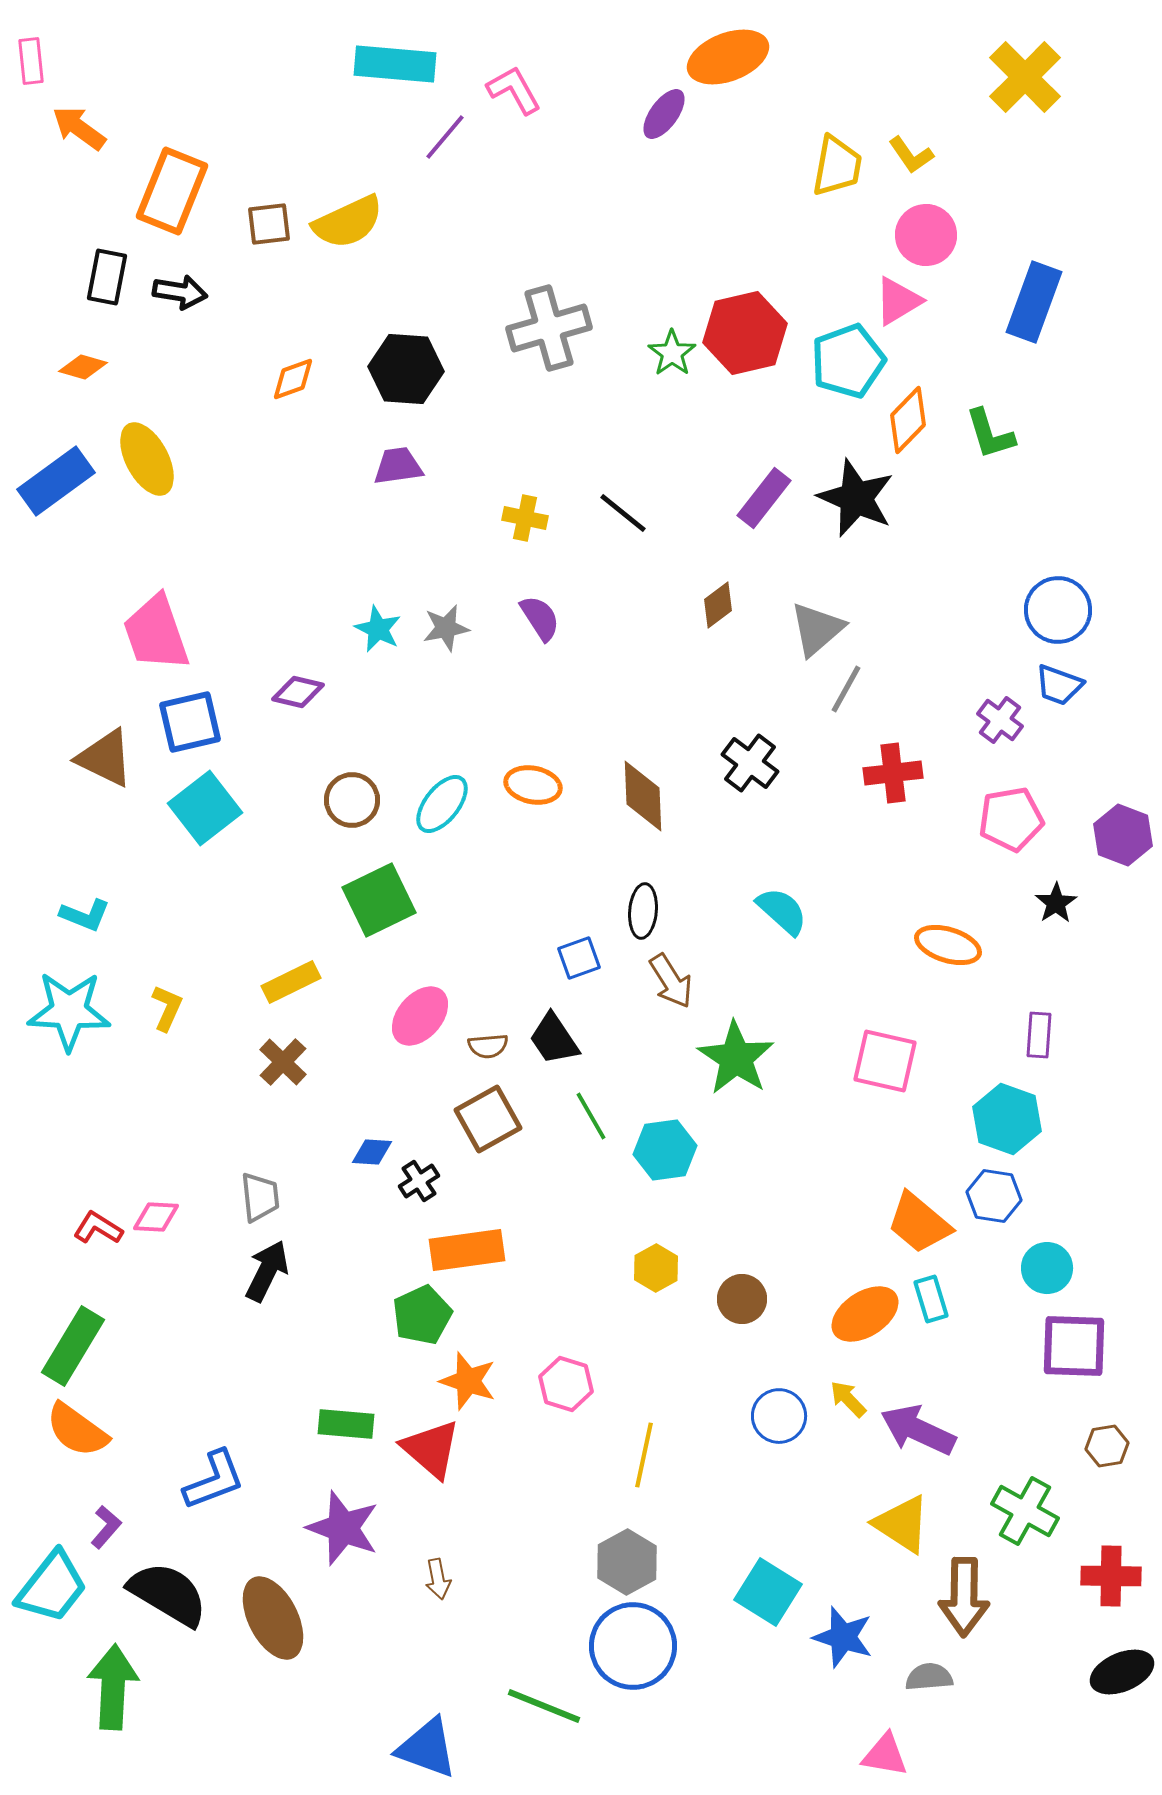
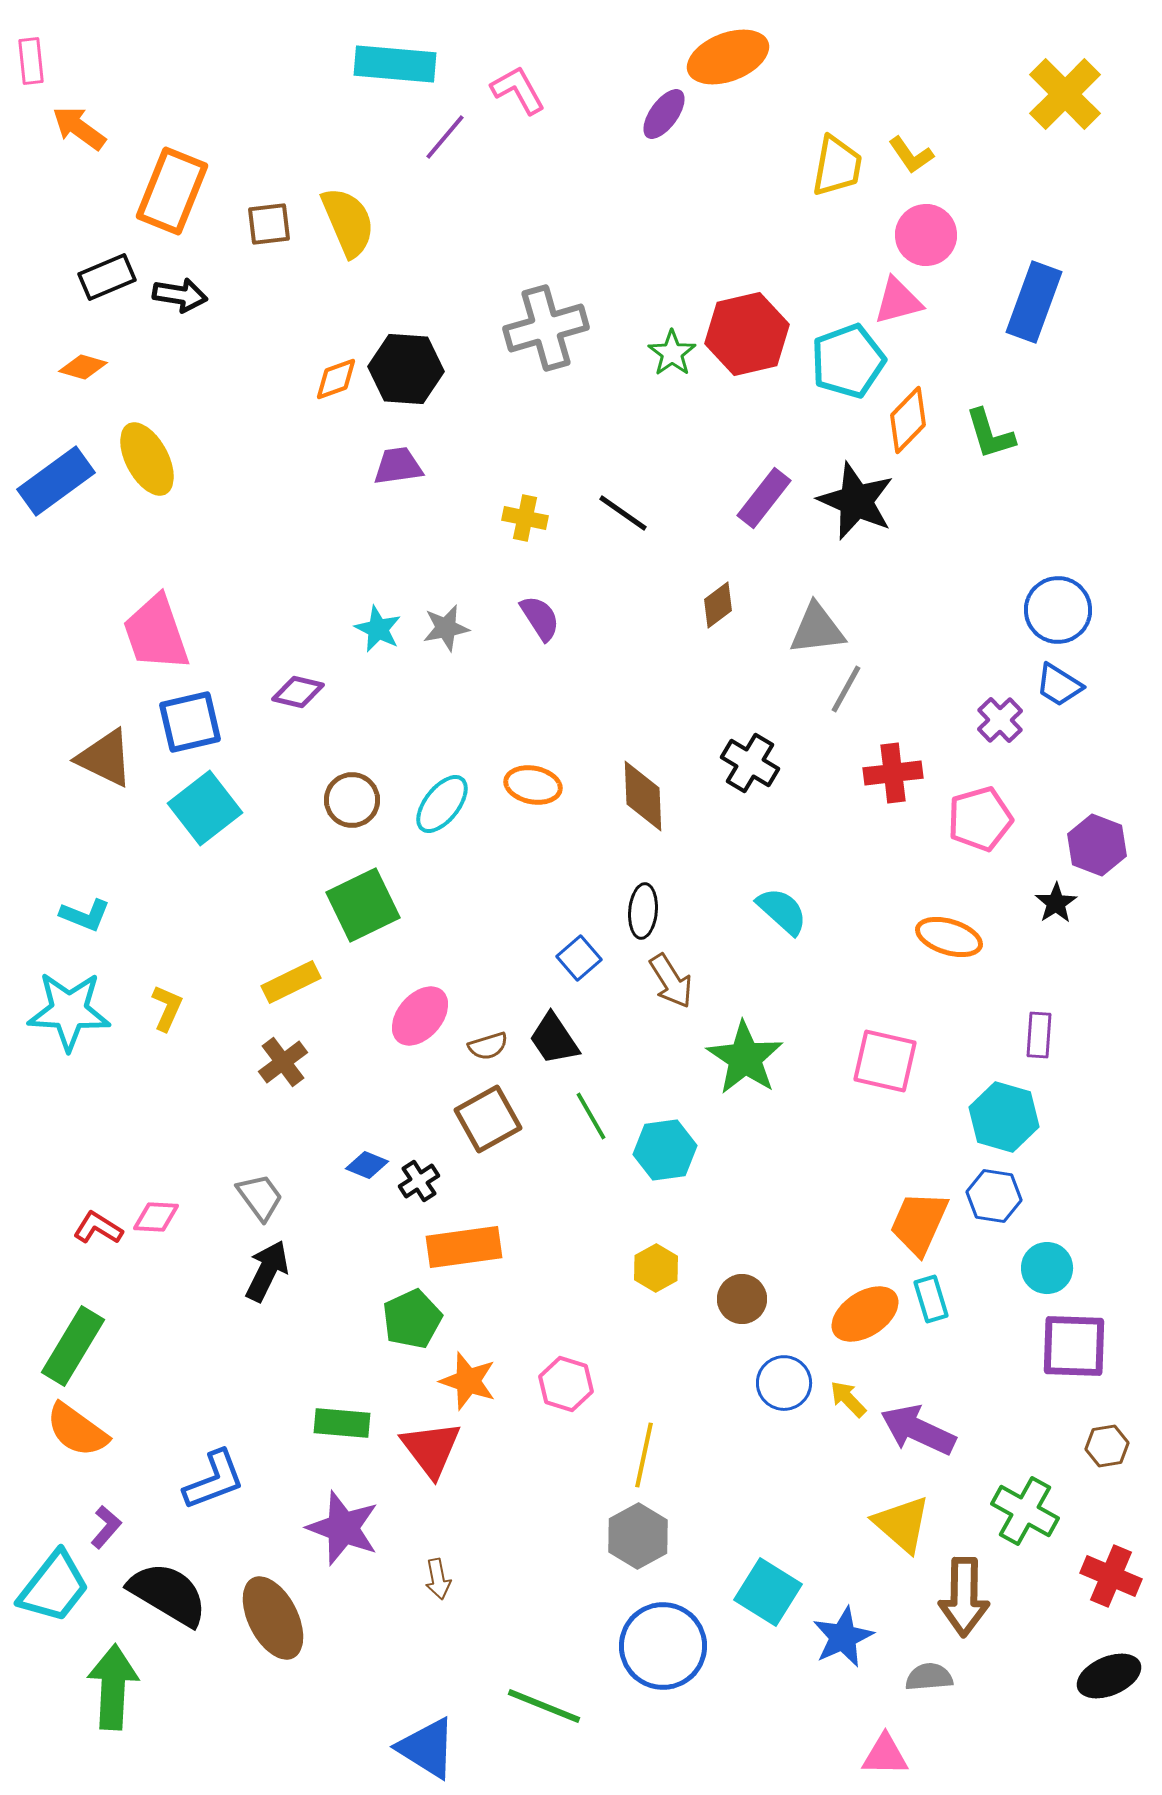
yellow cross at (1025, 77): moved 40 px right, 17 px down
pink L-shape at (514, 90): moved 4 px right
yellow semicircle at (348, 222): rotated 88 degrees counterclockwise
black rectangle at (107, 277): rotated 56 degrees clockwise
black arrow at (180, 292): moved 3 px down
pink triangle at (898, 301): rotated 16 degrees clockwise
gray cross at (549, 328): moved 3 px left
red hexagon at (745, 333): moved 2 px right, 1 px down
orange diamond at (293, 379): moved 43 px right
black star at (856, 498): moved 3 px down
black line at (623, 513): rotated 4 degrees counterclockwise
gray triangle at (817, 629): rotated 34 degrees clockwise
blue trapezoid at (1059, 685): rotated 12 degrees clockwise
purple cross at (1000, 720): rotated 9 degrees clockwise
black cross at (750, 763): rotated 6 degrees counterclockwise
pink pentagon at (1011, 819): moved 31 px left; rotated 6 degrees counterclockwise
purple hexagon at (1123, 835): moved 26 px left, 10 px down
green square at (379, 900): moved 16 px left, 5 px down
orange ellipse at (948, 945): moved 1 px right, 8 px up
blue square at (579, 958): rotated 21 degrees counterclockwise
brown semicircle at (488, 1046): rotated 12 degrees counterclockwise
green star at (736, 1058): moved 9 px right
brown cross at (283, 1062): rotated 9 degrees clockwise
cyan hexagon at (1007, 1119): moved 3 px left, 2 px up; rotated 4 degrees counterclockwise
blue diamond at (372, 1152): moved 5 px left, 13 px down; rotated 18 degrees clockwise
gray trapezoid at (260, 1197): rotated 30 degrees counterclockwise
orange trapezoid at (919, 1223): rotated 74 degrees clockwise
orange rectangle at (467, 1250): moved 3 px left, 3 px up
green pentagon at (422, 1315): moved 10 px left, 4 px down
blue circle at (779, 1416): moved 5 px right, 33 px up
green rectangle at (346, 1424): moved 4 px left, 1 px up
red triangle at (431, 1449): rotated 12 degrees clockwise
yellow triangle at (902, 1524): rotated 8 degrees clockwise
gray hexagon at (627, 1562): moved 11 px right, 26 px up
red cross at (1111, 1576): rotated 22 degrees clockwise
cyan trapezoid at (52, 1587): moved 2 px right
blue star at (843, 1637): rotated 30 degrees clockwise
blue circle at (633, 1646): moved 30 px right
black ellipse at (1122, 1672): moved 13 px left, 4 px down
blue triangle at (427, 1748): rotated 12 degrees clockwise
pink triangle at (885, 1755): rotated 9 degrees counterclockwise
